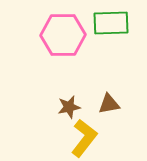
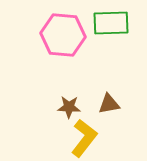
pink hexagon: rotated 6 degrees clockwise
brown star: rotated 15 degrees clockwise
